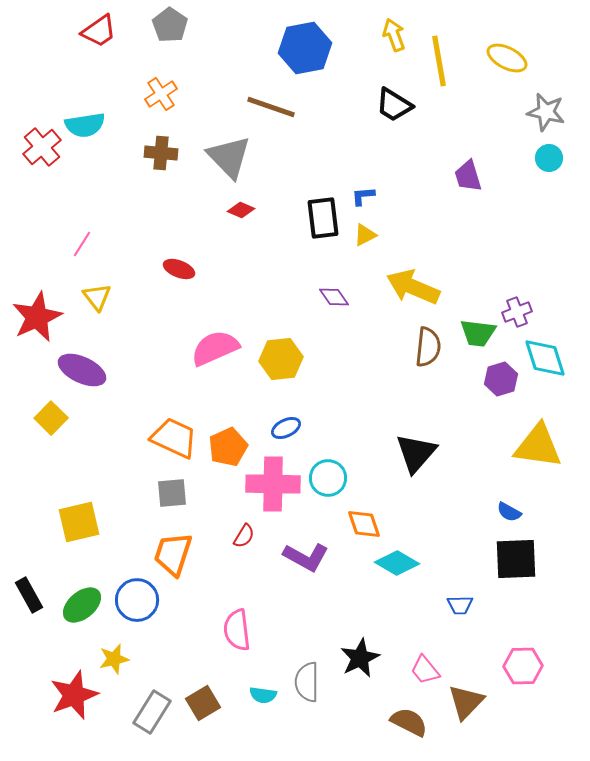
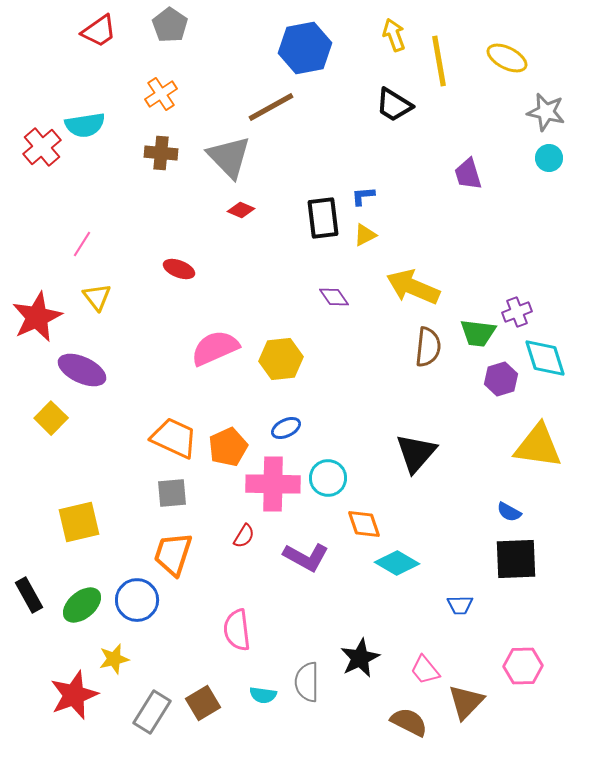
brown line at (271, 107): rotated 48 degrees counterclockwise
purple trapezoid at (468, 176): moved 2 px up
